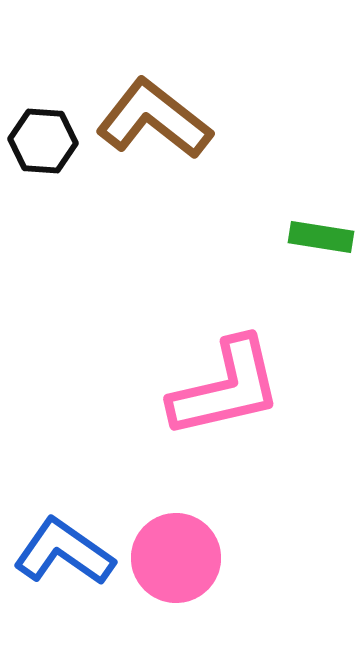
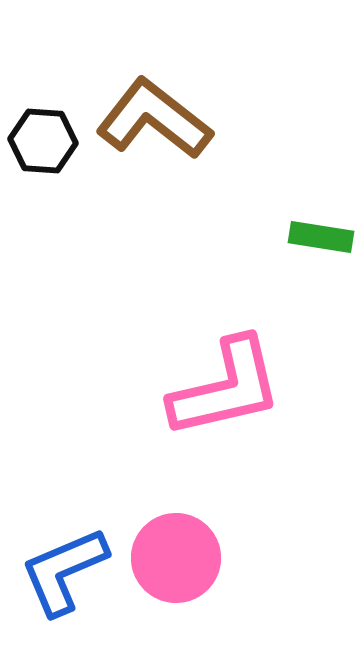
blue L-shape: moved 19 px down; rotated 58 degrees counterclockwise
